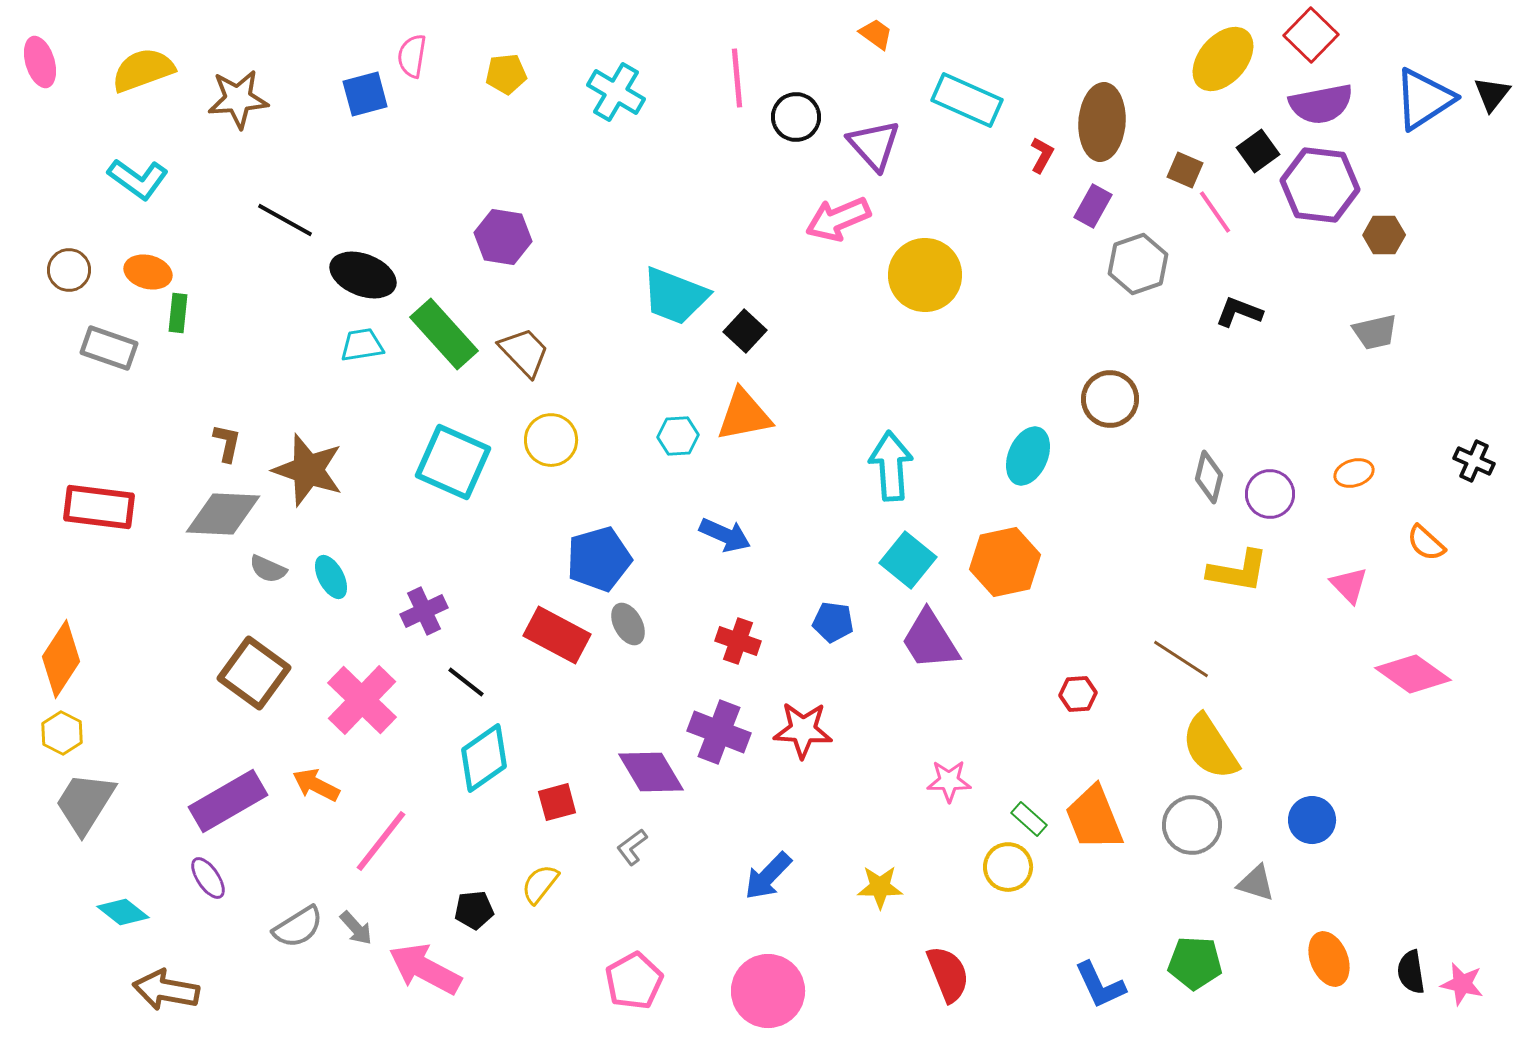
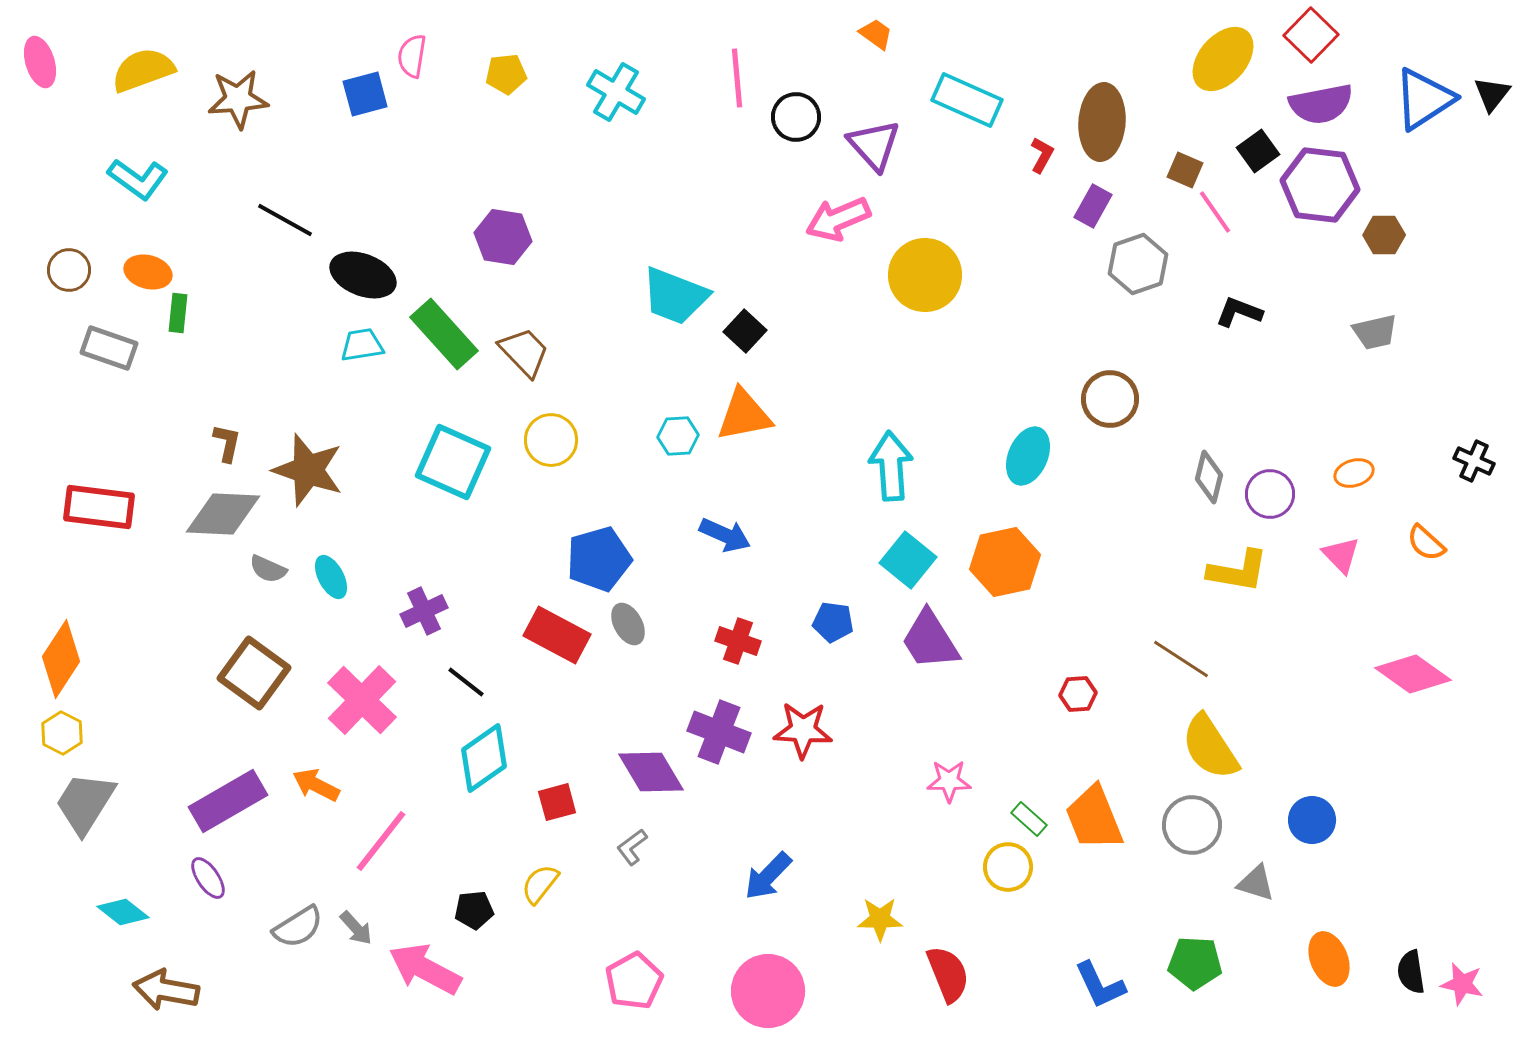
pink triangle at (1349, 585): moved 8 px left, 30 px up
yellow star at (880, 887): moved 32 px down
